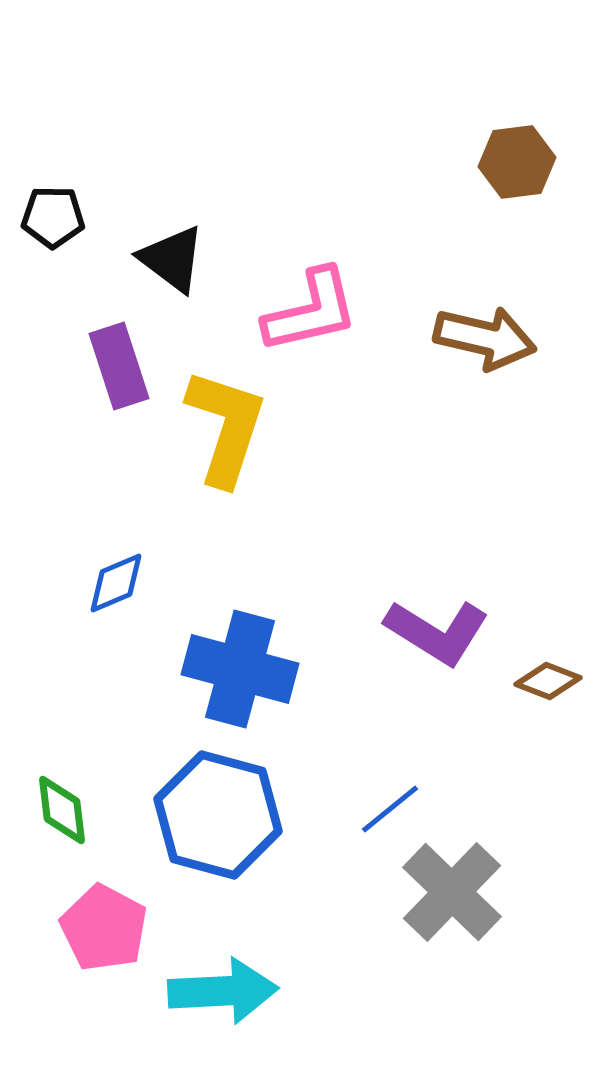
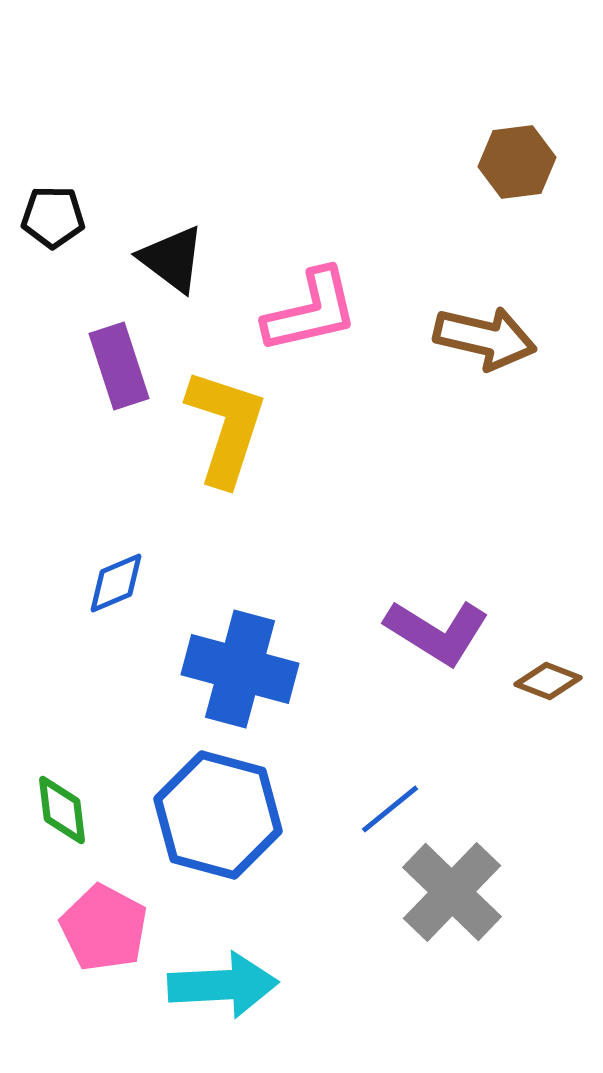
cyan arrow: moved 6 px up
